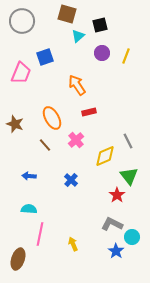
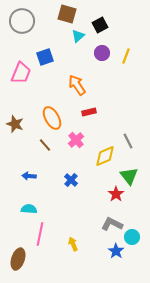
black square: rotated 14 degrees counterclockwise
red star: moved 1 px left, 1 px up
